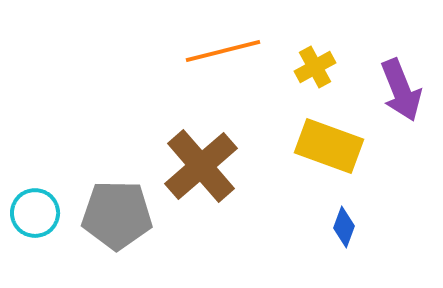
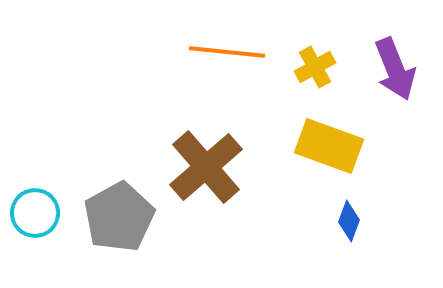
orange line: moved 4 px right, 1 px down; rotated 20 degrees clockwise
purple arrow: moved 6 px left, 21 px up
brown cross: moved 5 px right, 1 px down
gray pentagon: moved 2 px right, 2 px down; rotated 30 degrees counterclockwise
blue diamond: moved 5 px right, 6 px up
